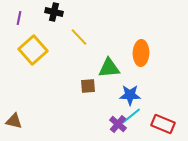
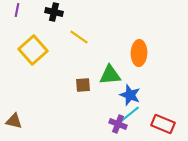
purple line: moved 2 px left, 8 px up
yellow line: rotated 12 degrees counterclockwise
orange ellipse: moved 2 px left
green triangle: moved 1 px right, 7 px down
brown square: moved 5 px left, 1 px up
blue star: rotated 20 degrees clockwise
cyan line: moved 1 px left, 2 px up
purple cross: rotated 18 degrees counterclockwise
